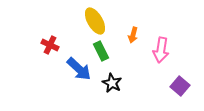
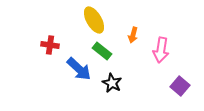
yellow ellipse: moved 1 px left, 1 px up
red cross: rotated 18 degrees counterclockwise
green rectangle: moved 1 px right; rotated 24 degrees counterclockwise
